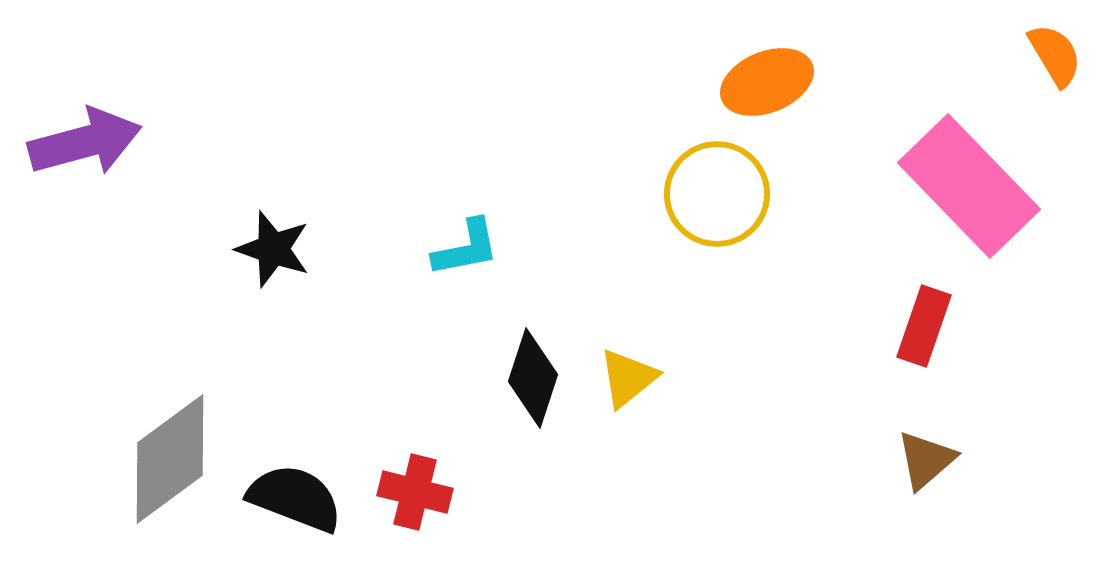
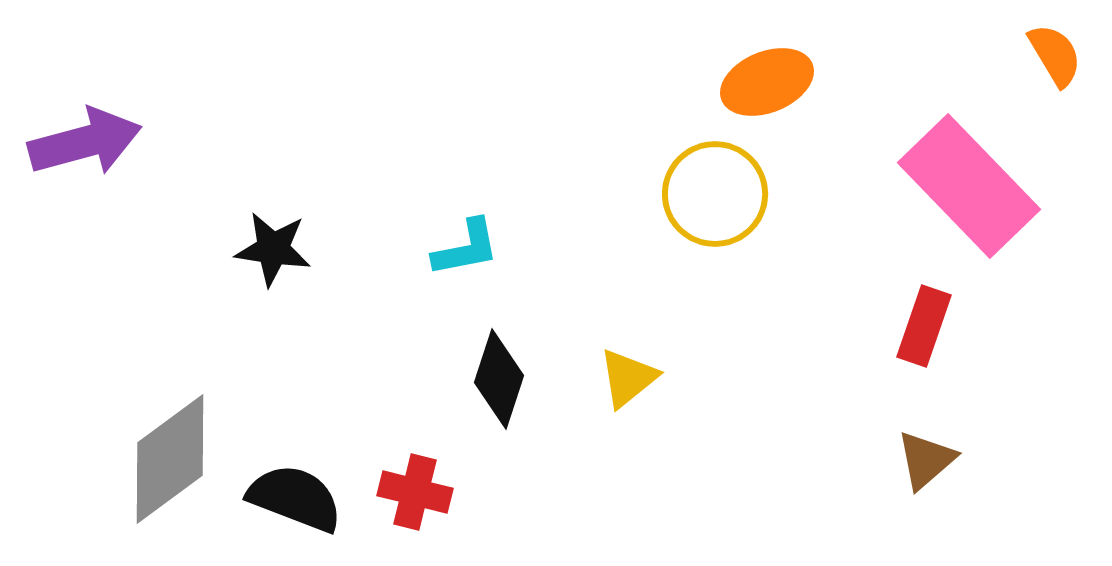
yellow circle: moved 2 px left
black star: rotated 10 degrees counterclockwise
black diamond: moved 34 px left, 1 px down
